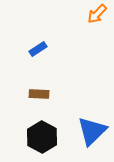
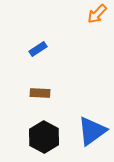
brown rectangle: moved 1 px right, 1 px up
blue triangle: rotated 8 degrees clockwise
black hexagon: moved 2 px right
